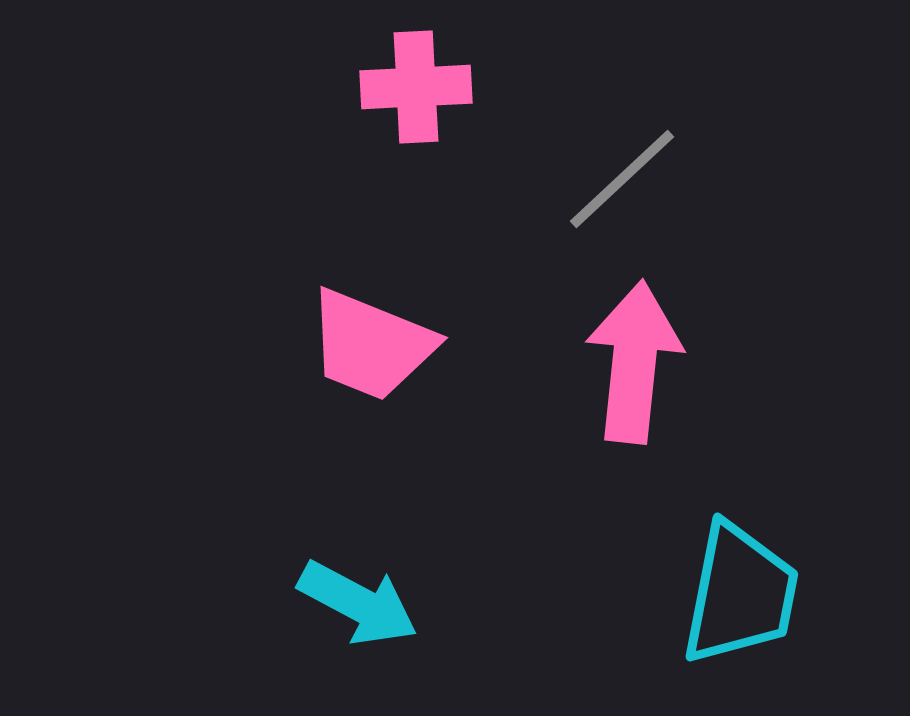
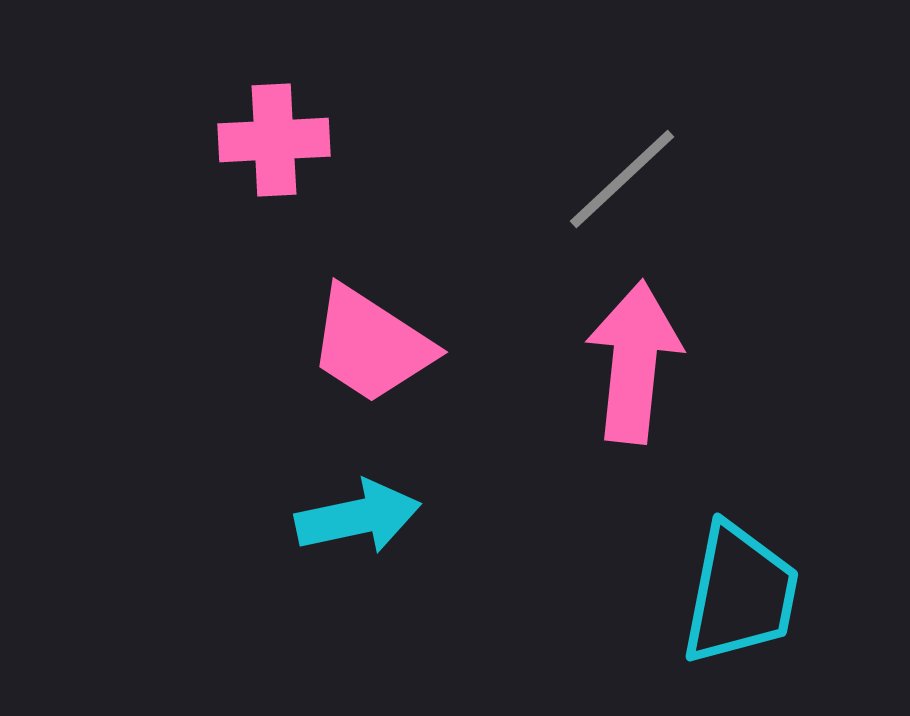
pink cross: moved 142 px left, 53 px down
pink trapezoid: rotated 11 degrees clockwise
cyan arrow: moved 86 px up; rotated 40 degrees counterclockwise
